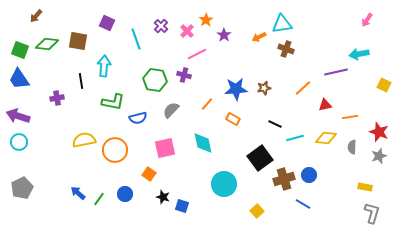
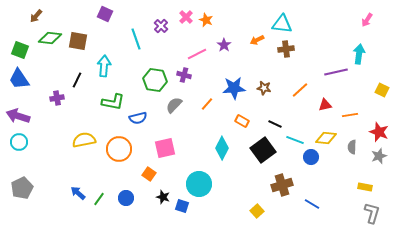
orange star at (206, 20): rotated 16 degrees counterclockwise
purple square at (107, 23): moved 2 px left, 9 px up
cyan triangle at (282, 24): rotated 15 degrees clockwise
pink cross at (187, 31): moved 1 px left, 14 px up
purple star at (224, 35): moved 10 px down
orange arrow at (259, 37): moved 2 px left, 3 px down
green diamond at (47, 44): moved 3 px right, 6 px up
brown cross at (286, 49): rotated 28 degrees counterclockwise
cyan arrow at (359, 54): rotated 108 degrees clockwise
black line at (81, 81): moved 4 px left, 1 px up; rotated 35 degrees clockwise
yellow square at (384, 85): moved 2 px left, 5 px down
brown star at (264, 88): rotated 24 degrees clockwise
orange line at (303, 88): moved 3 px left, 2 px down
blue star at (236, 89): moved 2 px left, 1 px up
gray semicircle at (171, 110): moved 3 px right, 5 px up
orange line at (350, 117): moved 2 px up
orange rectangle at (233, 119): moved 9 px right, 2 px down
cyan line at (295, 138): moved 2 px down; rotated 36 degrees clockwise
cyan diamond at (203, 143): moved 19 px right, 5 px down; rotated 40 degrees clockwise
orange circle at (115, 150): moved 4 px right, 1 px up
black square at (260, 158): moved 3 px right, 8 px up
blue circle at (309, 175): moved 2 px right, 18 px up
brown cross at (284, 179): moved 2 px left, 6 px down
cyan circle at (224, 184): moved 25 px left
blue circle at (125, 194): moved 1 px right, 4 px down
blue line at (303, 204): moved 9 px right
